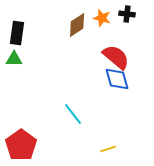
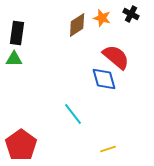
black cross: moved 4 px right; rotated 21 degrees clockwise
blue diamond: moved 13 px left
